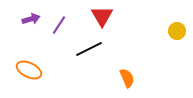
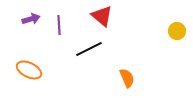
red triangle: rotated 20 degrees counterclockwise
purple line: rotated 36 degrees counterclockwise
